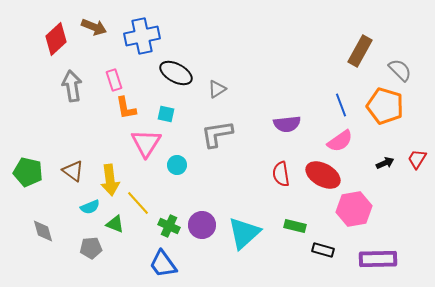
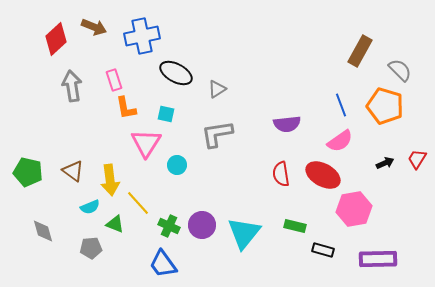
cyan triangle: rotated 9 degrees counterclockwise
